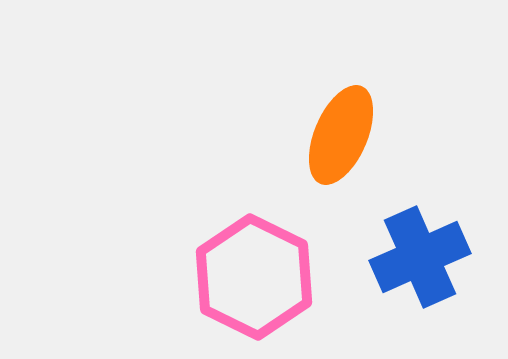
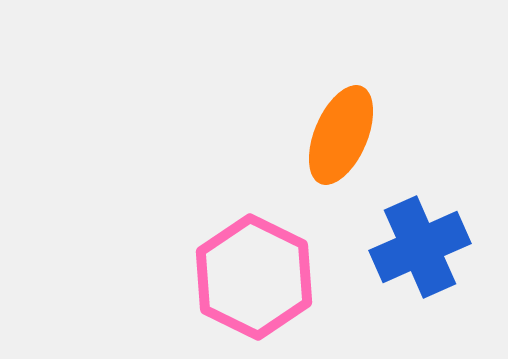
blue cross: moved 10 px up
